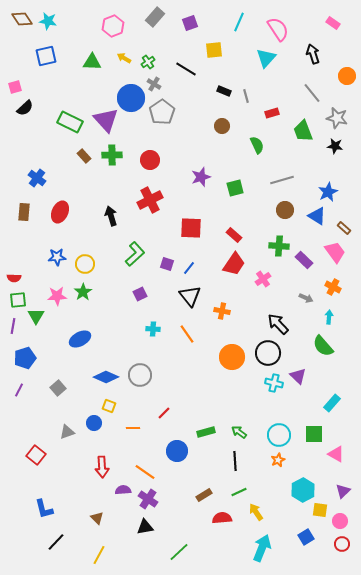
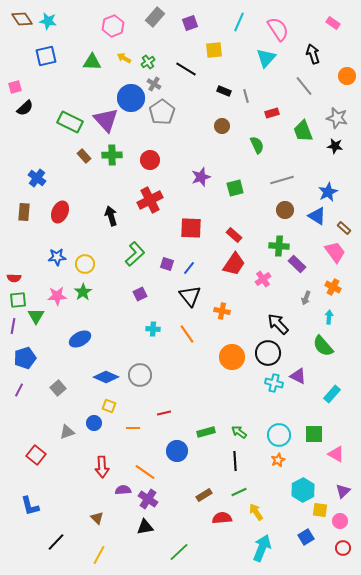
gray line at (312, 93): moved 8 px left, 7 px up
purple rectangle at (304, 260): moved 7 px left, 4 px down
gray arrow at (306, 298): rotated 88 degrees clockwise
purple triangle at (298, 376): rotated 18 degrees counterclockwise
cyan rectangle at (332, 403): moved 9 px up
red line at (164, 413): rotated 32 degrees clockwise
blue L-shape at (44, 509): moved 14 px left, 3 px up
red circle at (342, 544): moved 1 px right, 4 px down
